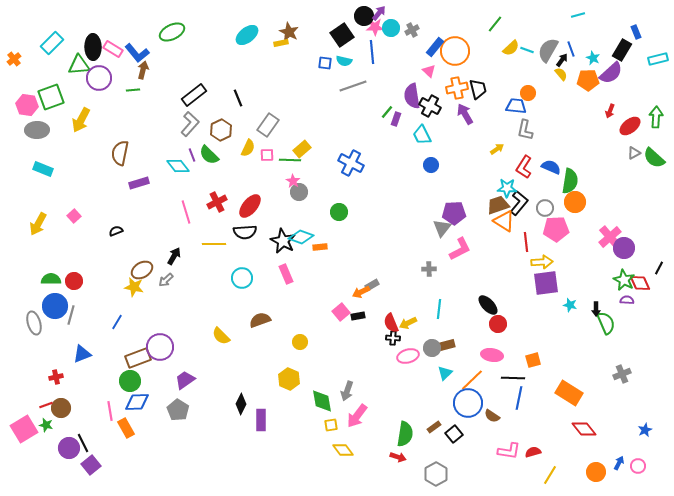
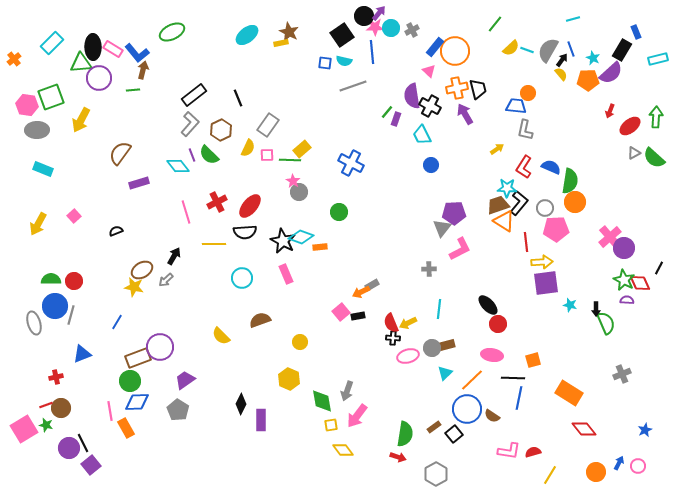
cyan line at (578, 15): moved 5 px left, 4 px down
green triangle at (79, 65): moved 2 px right, 2 px up
brown semicircle at (120, 153): rotated 25 degrees clockwise
blue circle at (468, 403): moved 1 px left, 6 px down
